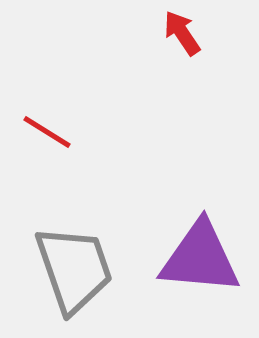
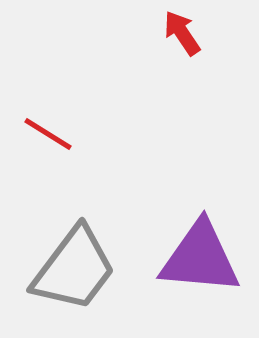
red line: moved 1 px right, 2 px down
gray trapezoid: rotated 56 degrees clockwise
